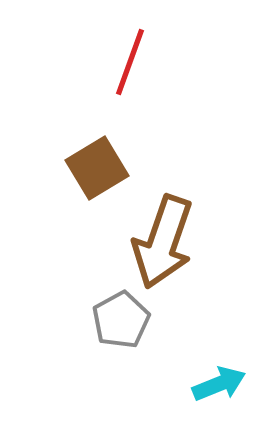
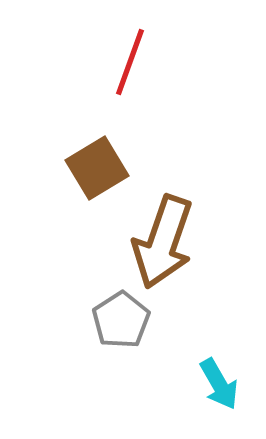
gray pentagon: rotated 4 degrees counterclockwise
cyan arrow: rotated 82 degrees clockwise
